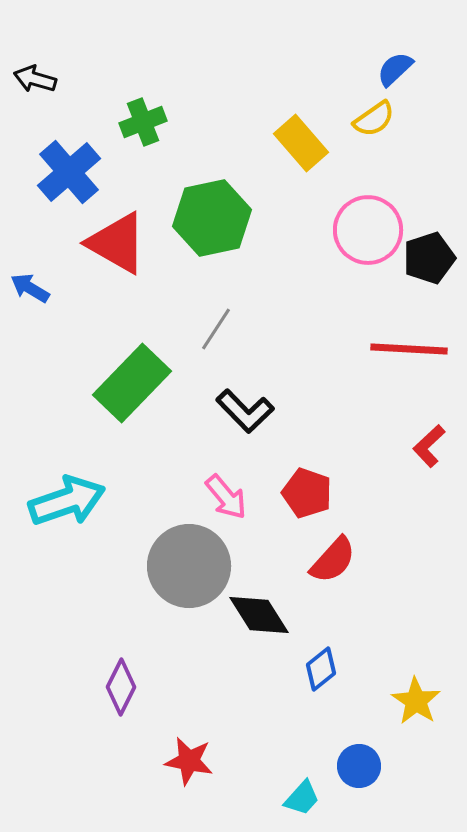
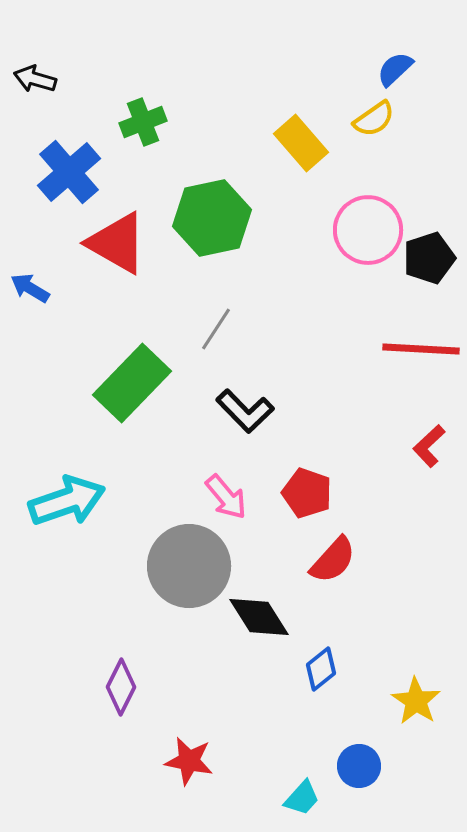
red line: moved 12 px right
black diamond: moved 2 px down
